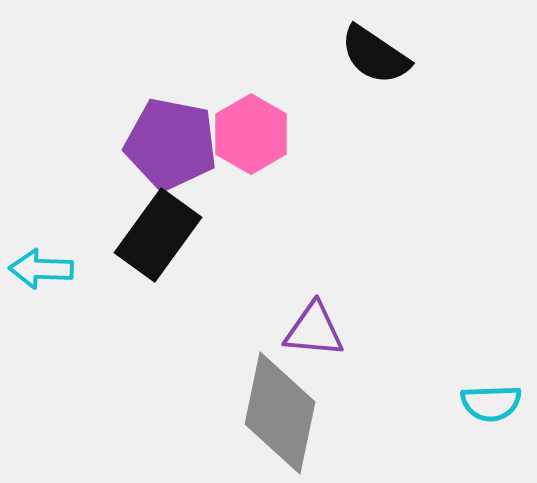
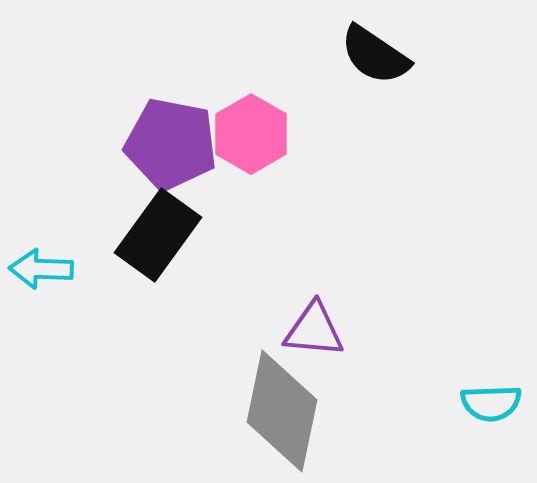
gray diamond: moved 2 px right, 2 px up
